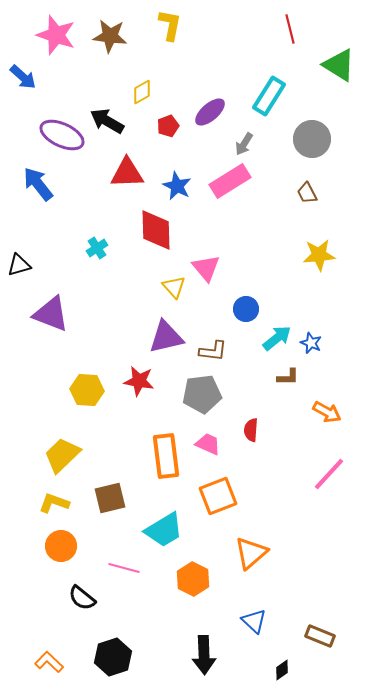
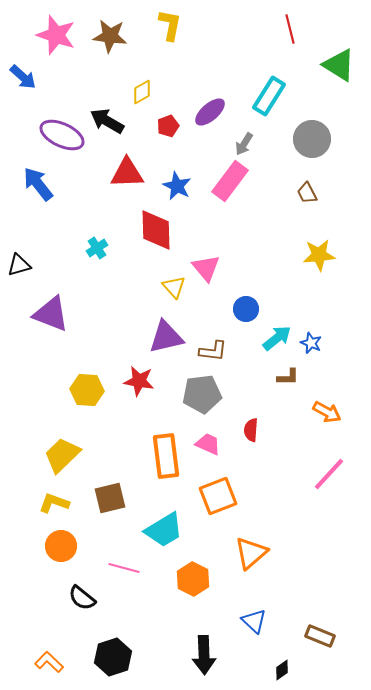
pink rectangle at (230, 181): rotated 21 degrees counterclockwise
